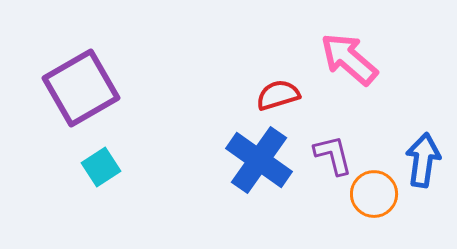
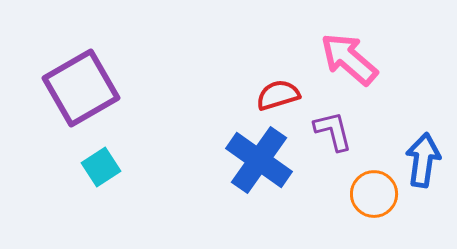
purple L-shape: moved 24 px up
